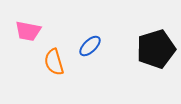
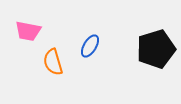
blue ellipse: rotated 15 degrees counterclockwise
orange semicircle: moved 1 px left
